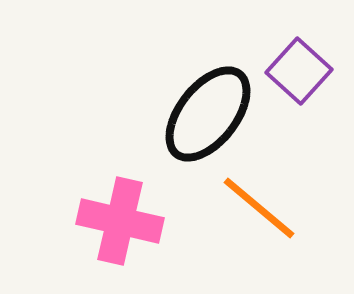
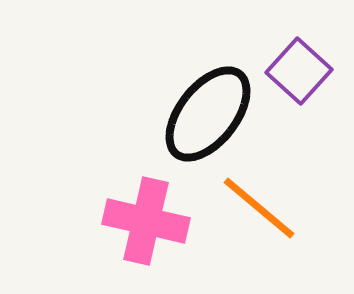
pink cross: moved 26 px right
